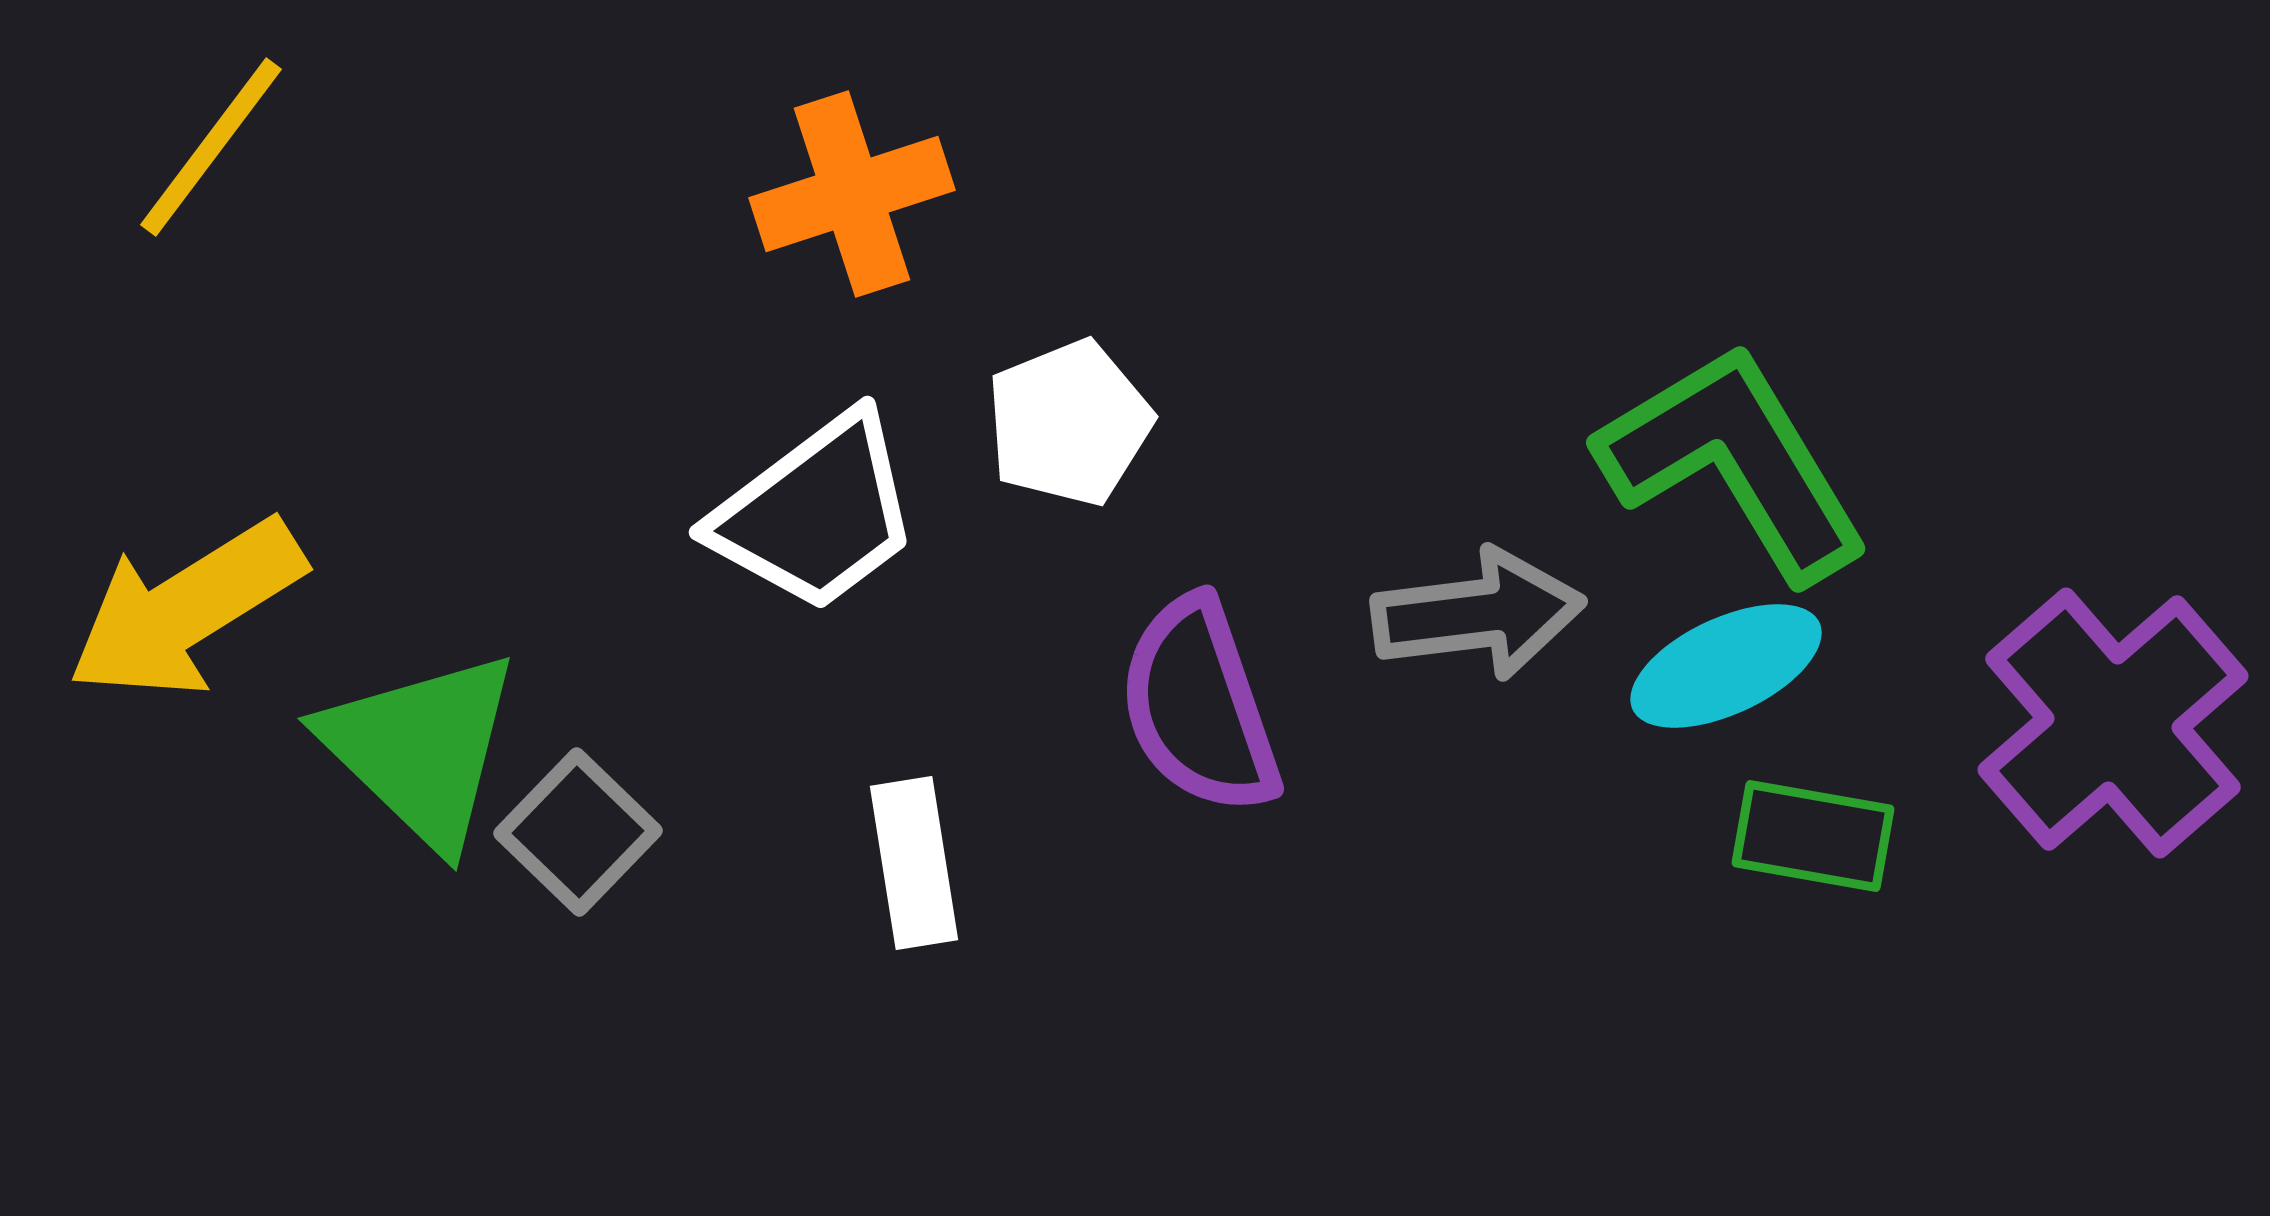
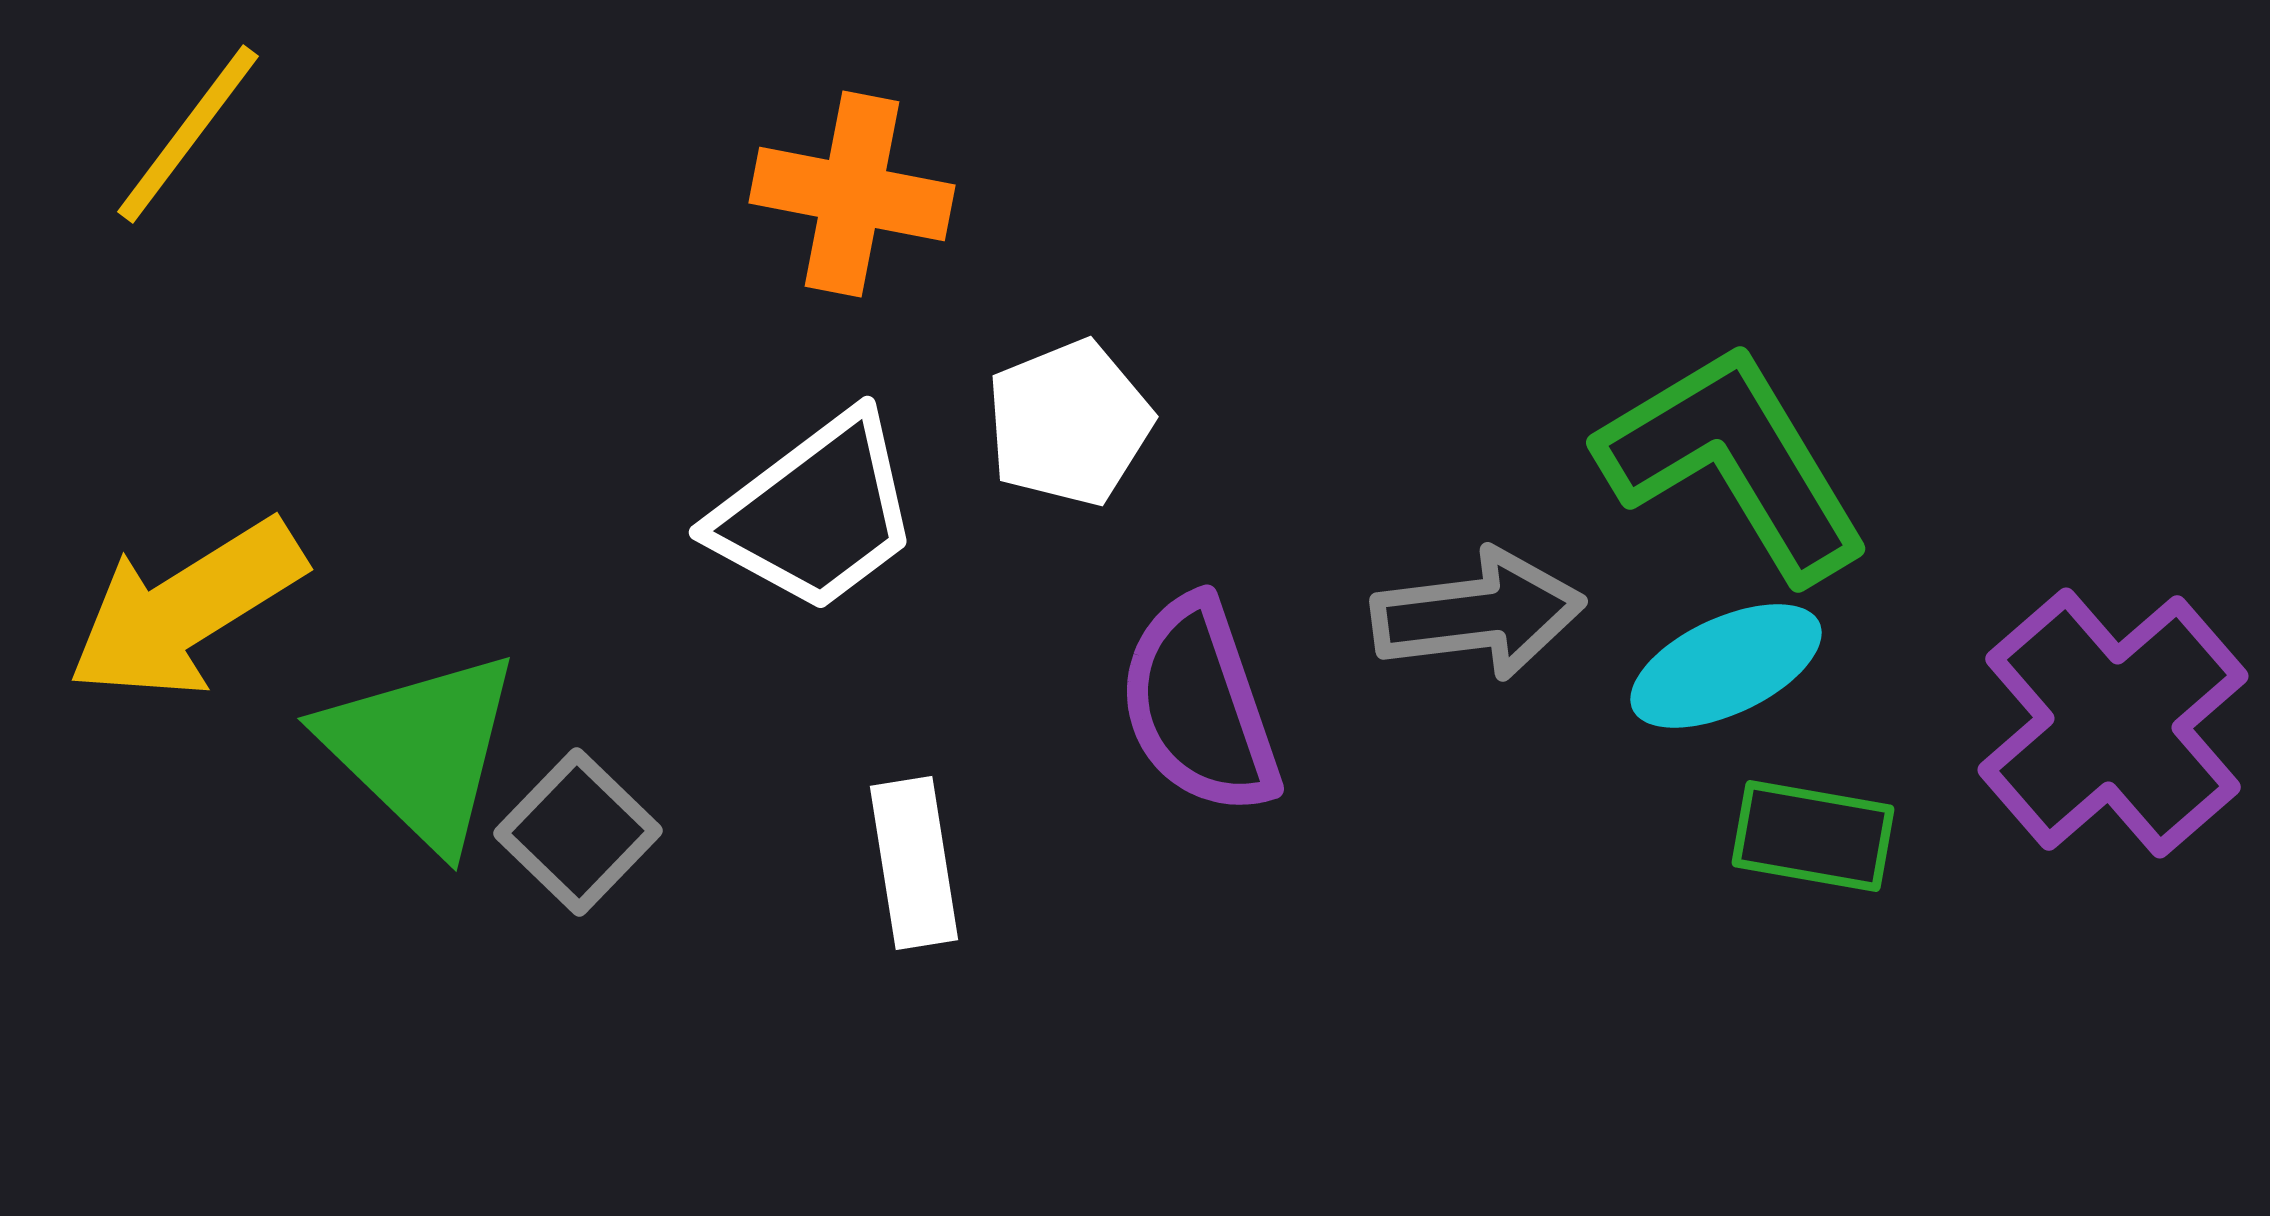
yellow line: moved 23 px left, 13 px up
orange cross: rotated 29 degrees clockwise
